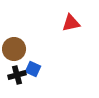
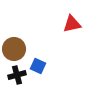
red triangle: moved 1 px right, 1 px down
blue square: moved 5 px right, 3 px up
